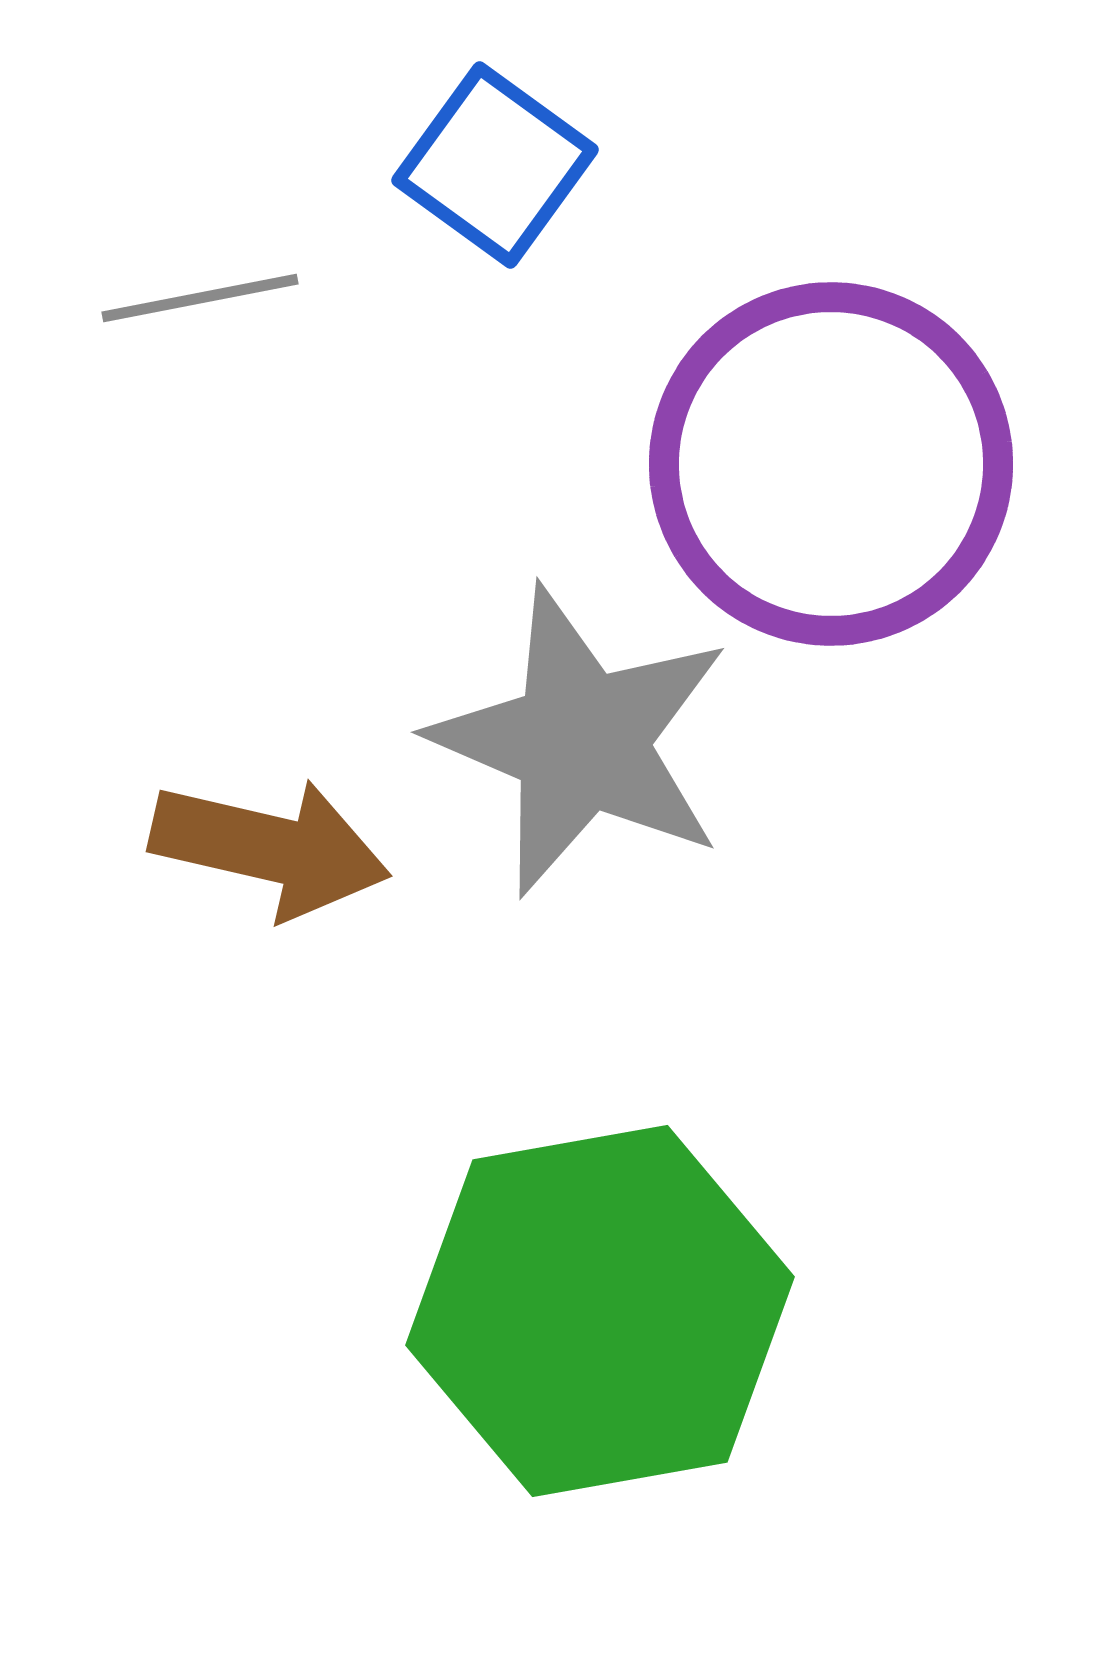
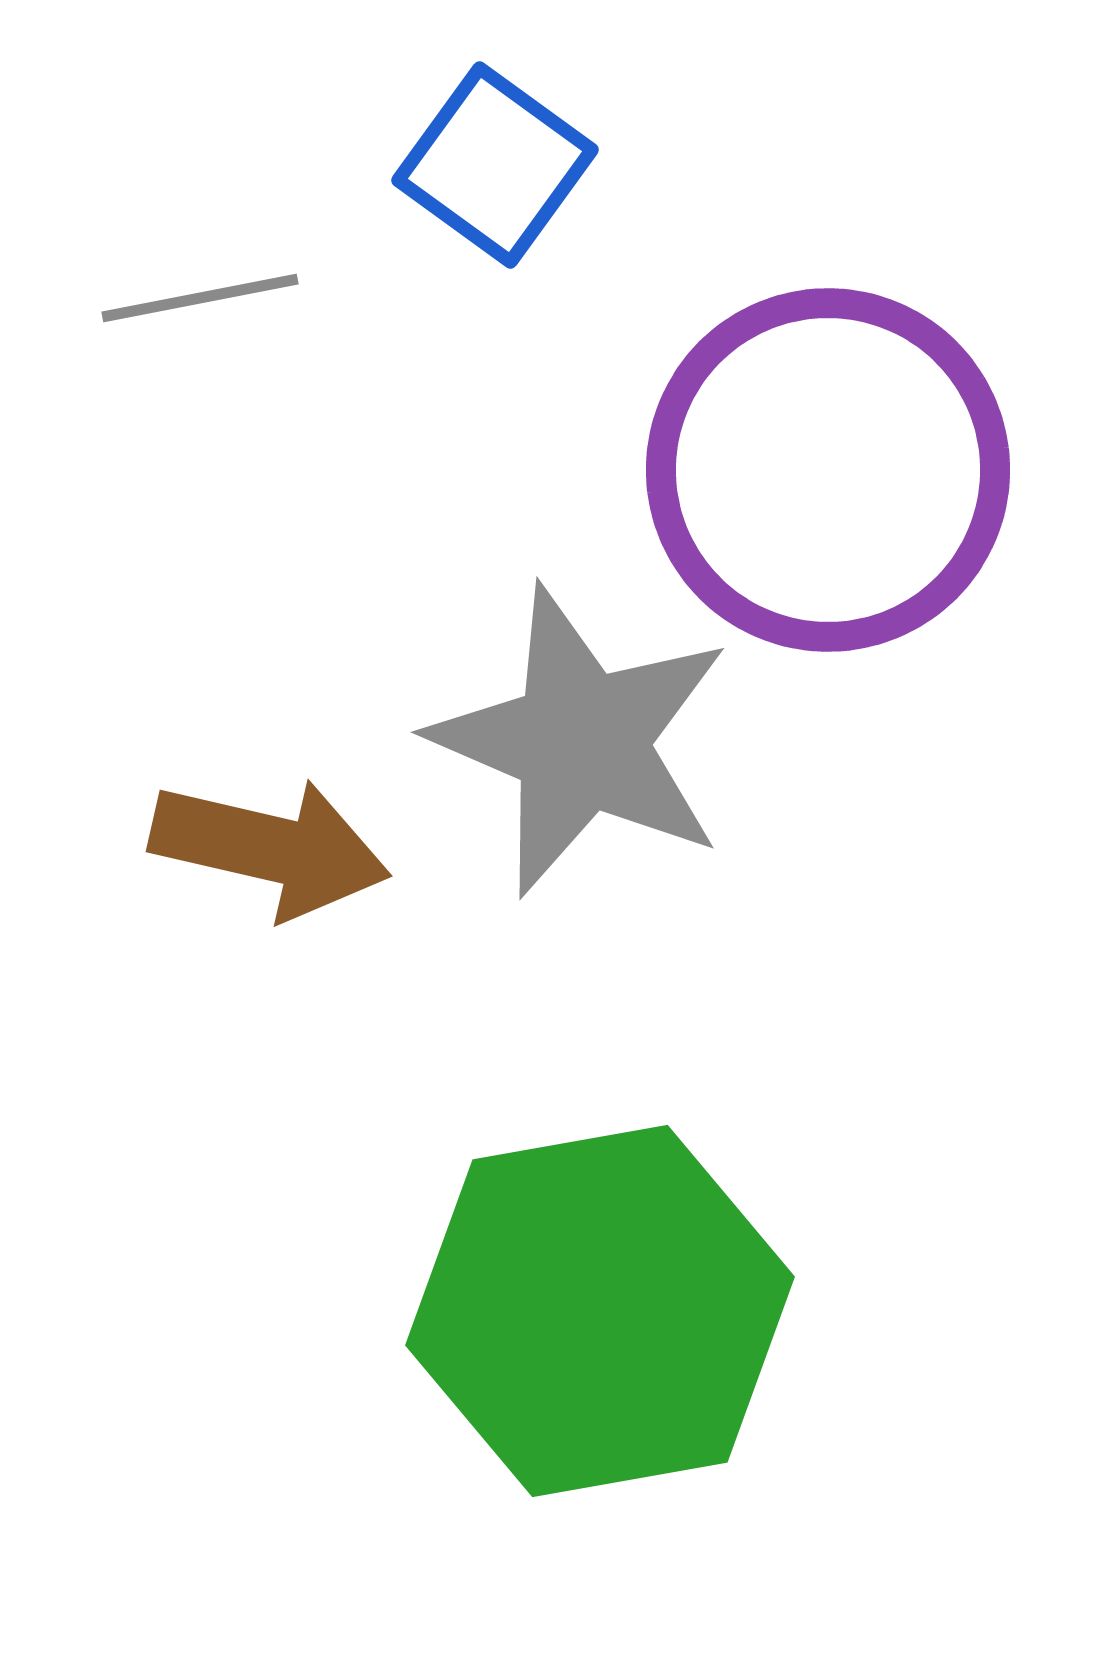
purple circle: moved 3 px left, 6 px down
